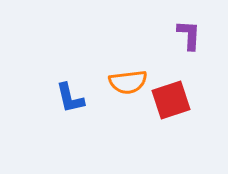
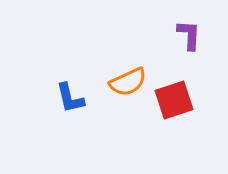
orange semicircle: rotated 18 degrees counterclockwise
red square: moved 3 px right
